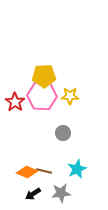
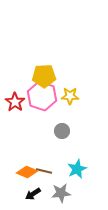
pink hexagon: rotated 16 degrees clockwise
gray circle: moved 1 px left, 2 px up
